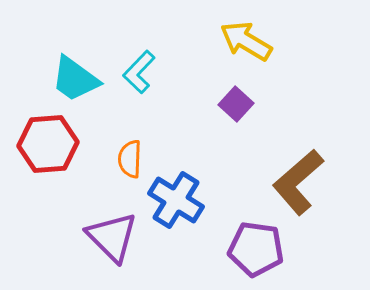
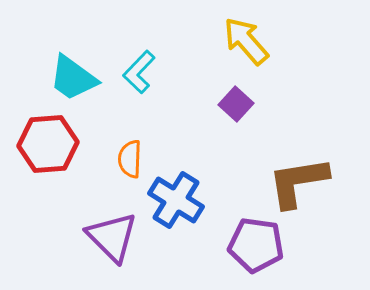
yellow arrow: rotated 18 degrees clockwise
cyan trapezoid: moved 2 px left, 1 px up
brown L-shape: rotated 32 degrees clockwise
purple pentagon: moved 4 px up
